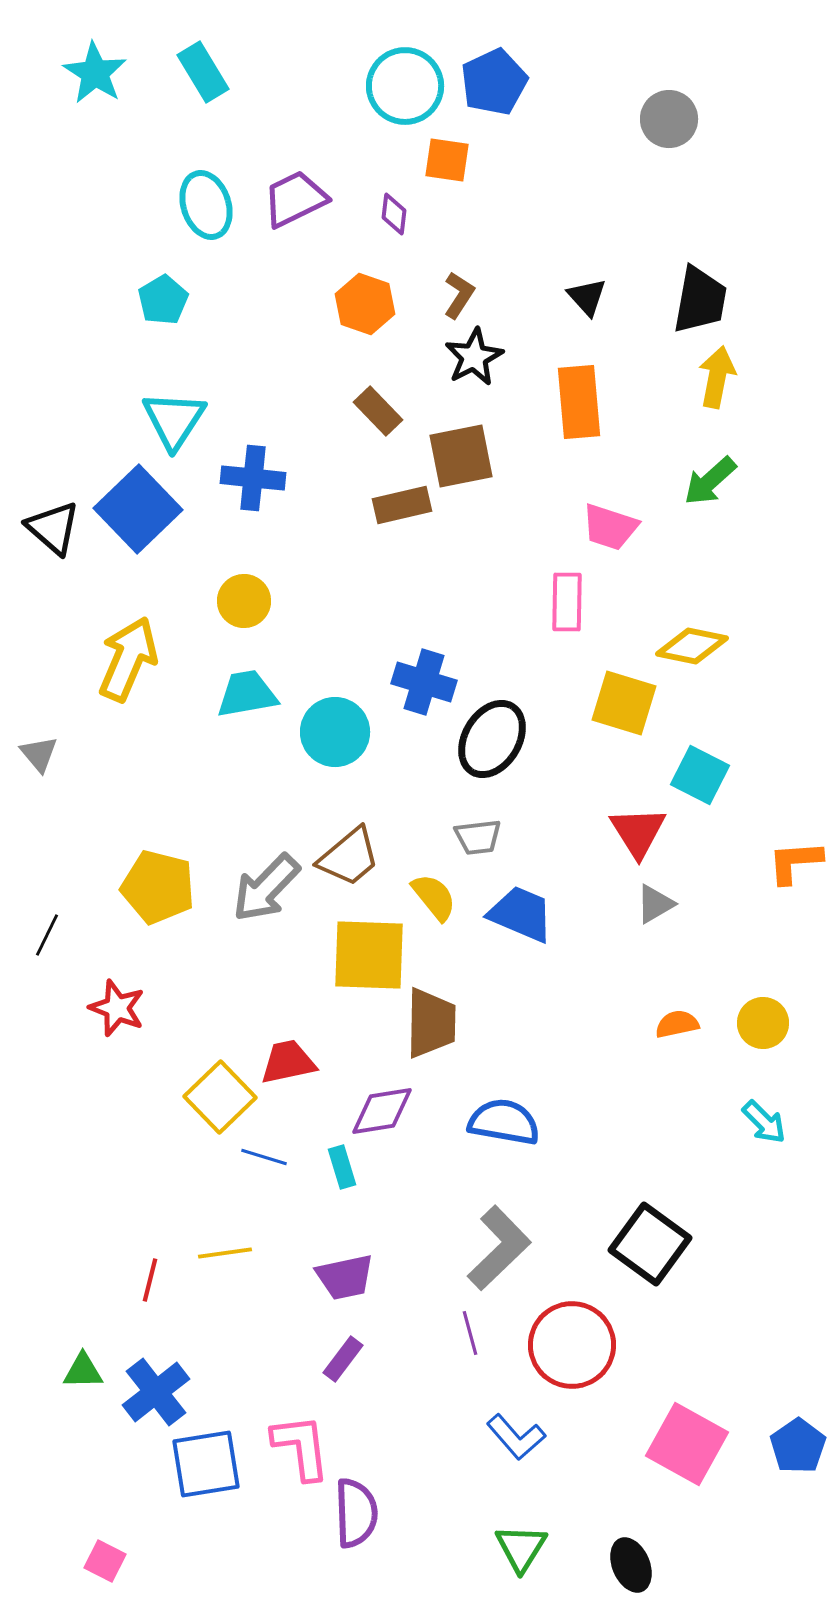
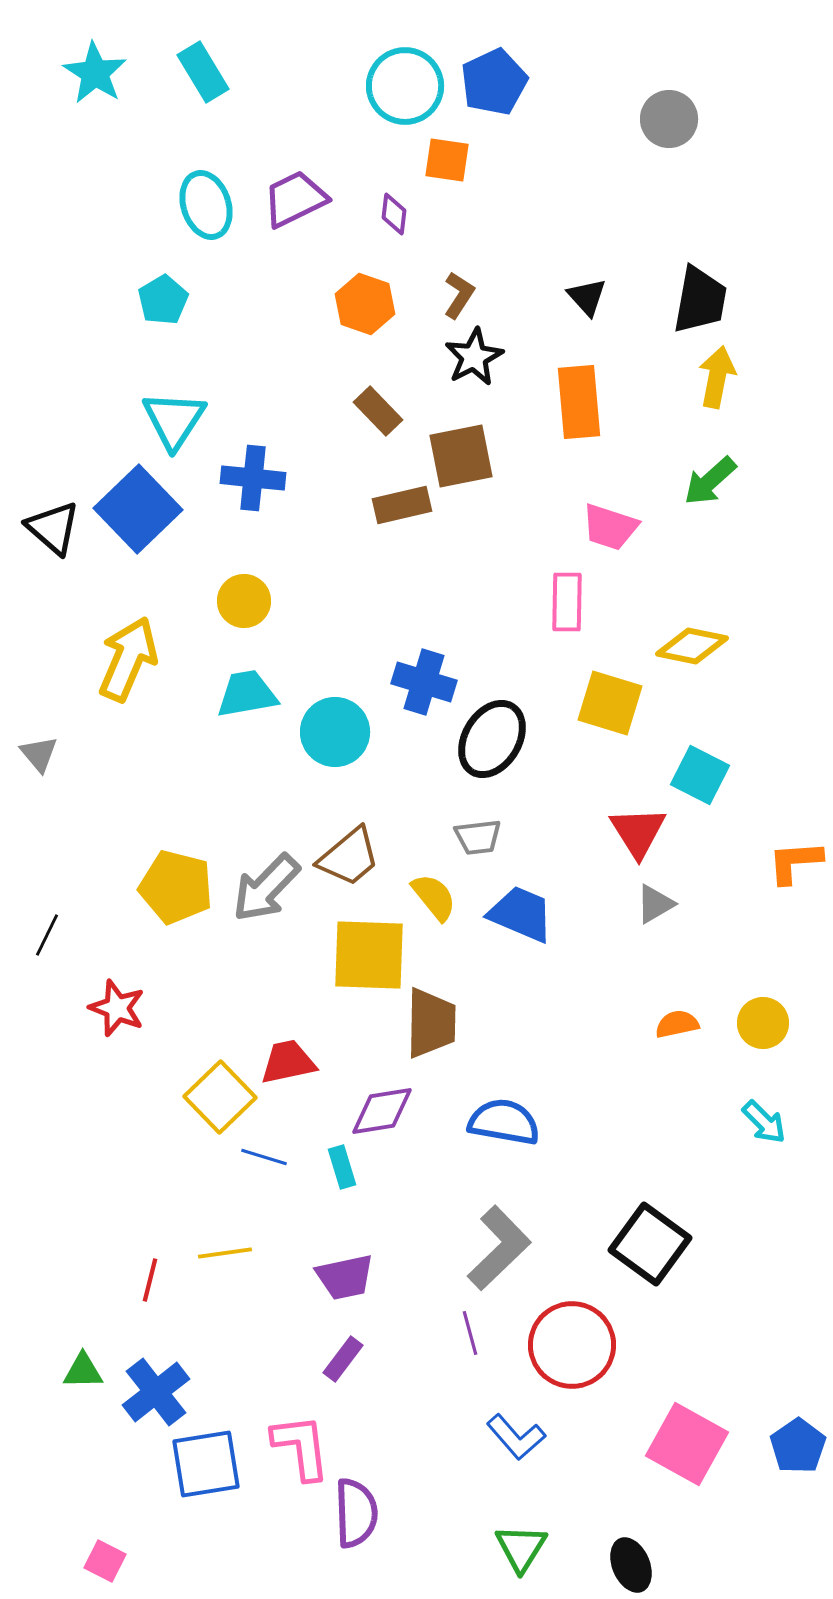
yellow square at (624, 703): moved 14 px left
yellow pentagon at (158, 887): moved 18 px right
